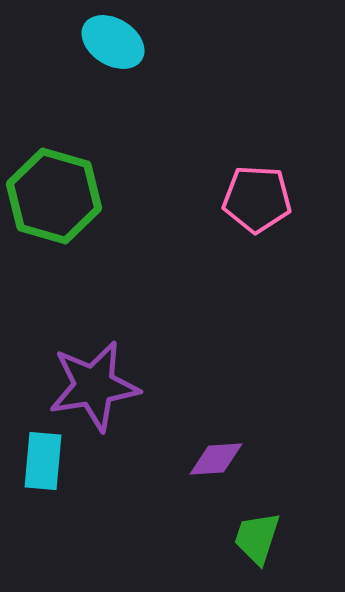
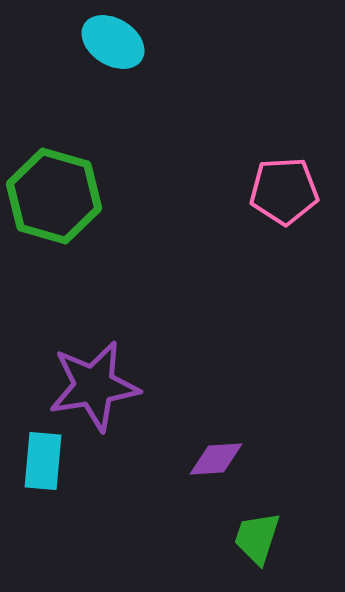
pink pentagon: moved 27 px right, 8 px up; rotated 6 degrees counterclockwise
